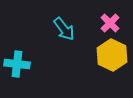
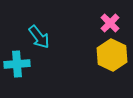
cyan arrow: moved 25 px left, 8 px down
cyan cross: rotated 10 degrees counterclockwise
